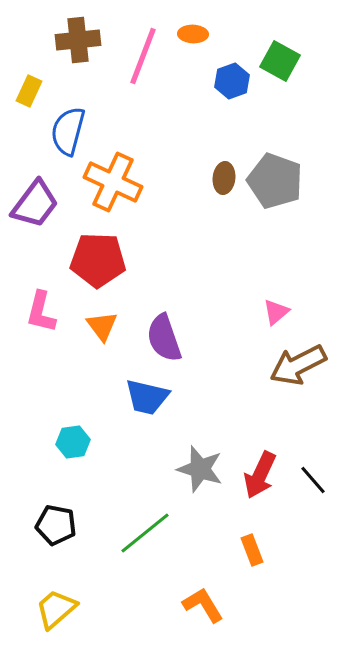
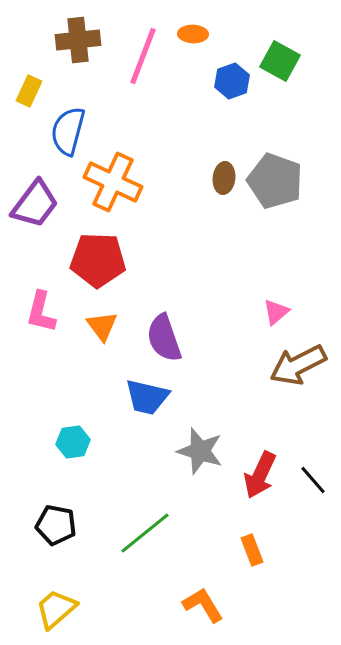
gray star: moved 18 px up
